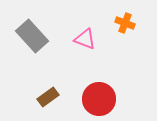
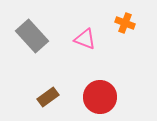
red circle: moved 1 px right, 2 px up
